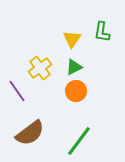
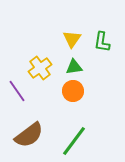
green L-shape: moved 10 px down
green triangle: rotated 18 degrees clockwise
orange circle: moved 3 px left
brown semicircle: moved 1 px left, 2 px down
green line: moved 5 px left
